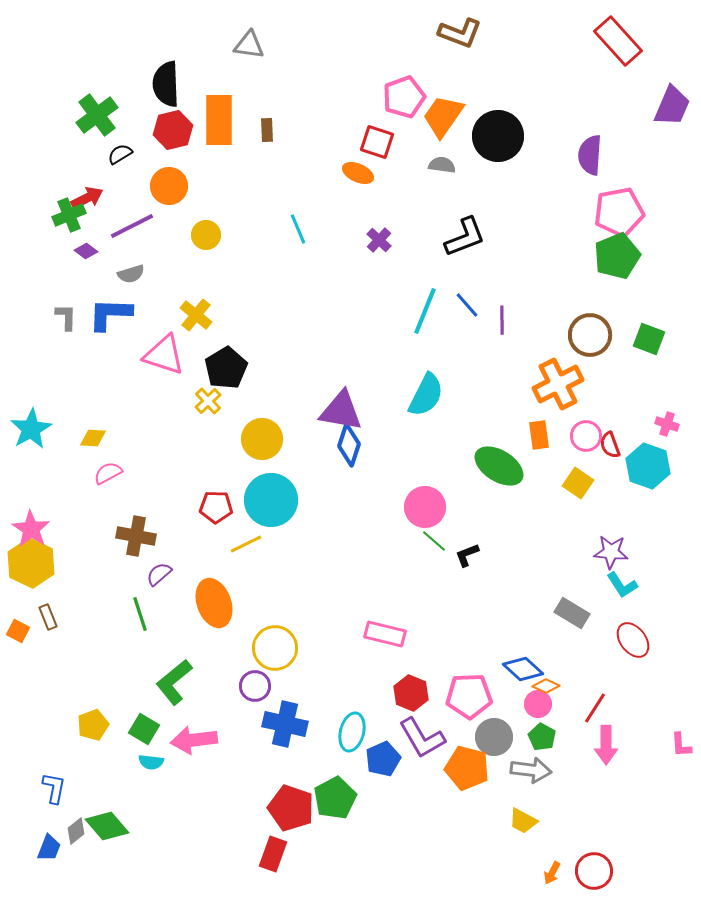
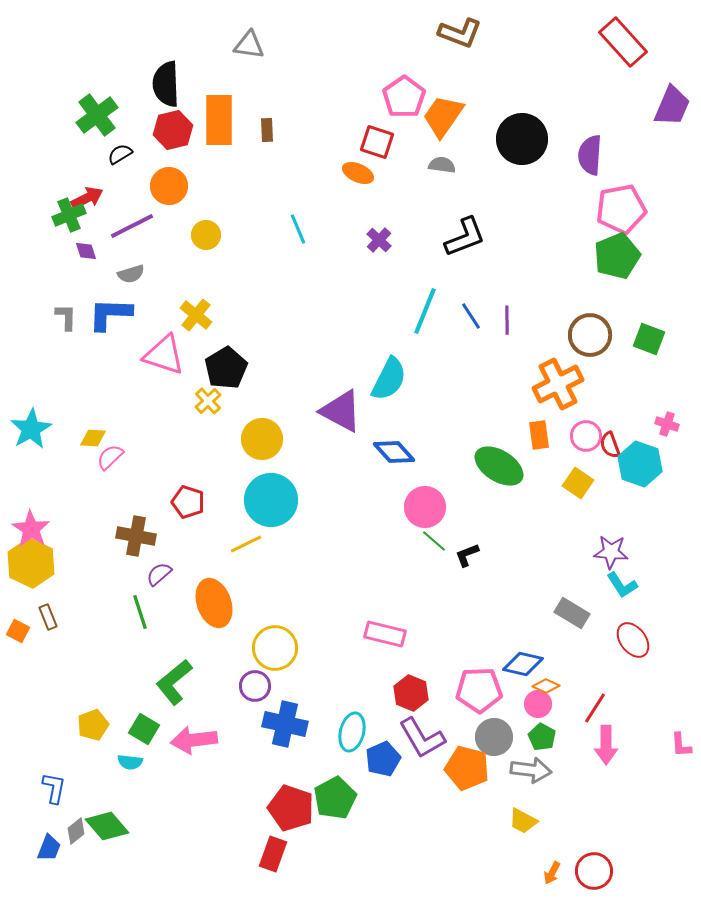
red rectangle at (618, 41): moved 5 px right, 1 px down
pink pentagon at (404, 97): rotated 15 degrees counterclockwise
black circle at (498, 136): moved 24 px right, 3 px down
pink pentagon at (619, 212): moved 2 px right, 3 px up
purple diamond at (86, 251): rotated 35 degrees clockwise
blue line at (467, 305): moved 4 px right, 11 px down; rotated 8 degrees clockwise
purple line at (502, 320): moved 5 px right
cyan semicircle at (426, 395): moved 37 px left, 16 px up
purple triangle at (341, 411): rotated 18 degrees clockwise
blue diamond at (349, 445): moved 45 px right, 7 px down; rotated 60 degrees counterclockwise
cyan hexagon at (648, 466): moved 8 px left, 2 px up
pink semicircle at (108, 473): moved 2 px right, 16 px up; rotated 16 degrees counterclockwise
red pentagon at (216, 507): moved 28 px left, 5 px up; rotated 16 degrees clockwise
green line at (140, 614): moved 2 px up
blue diamond at (523, 669): moved 5 px up; rotated 30 degrees counterclockwise
pink pentagon at (469, 696): moved 10 px right, 6 px up
cyan semicircle at (151, 762): moved 21 px left
